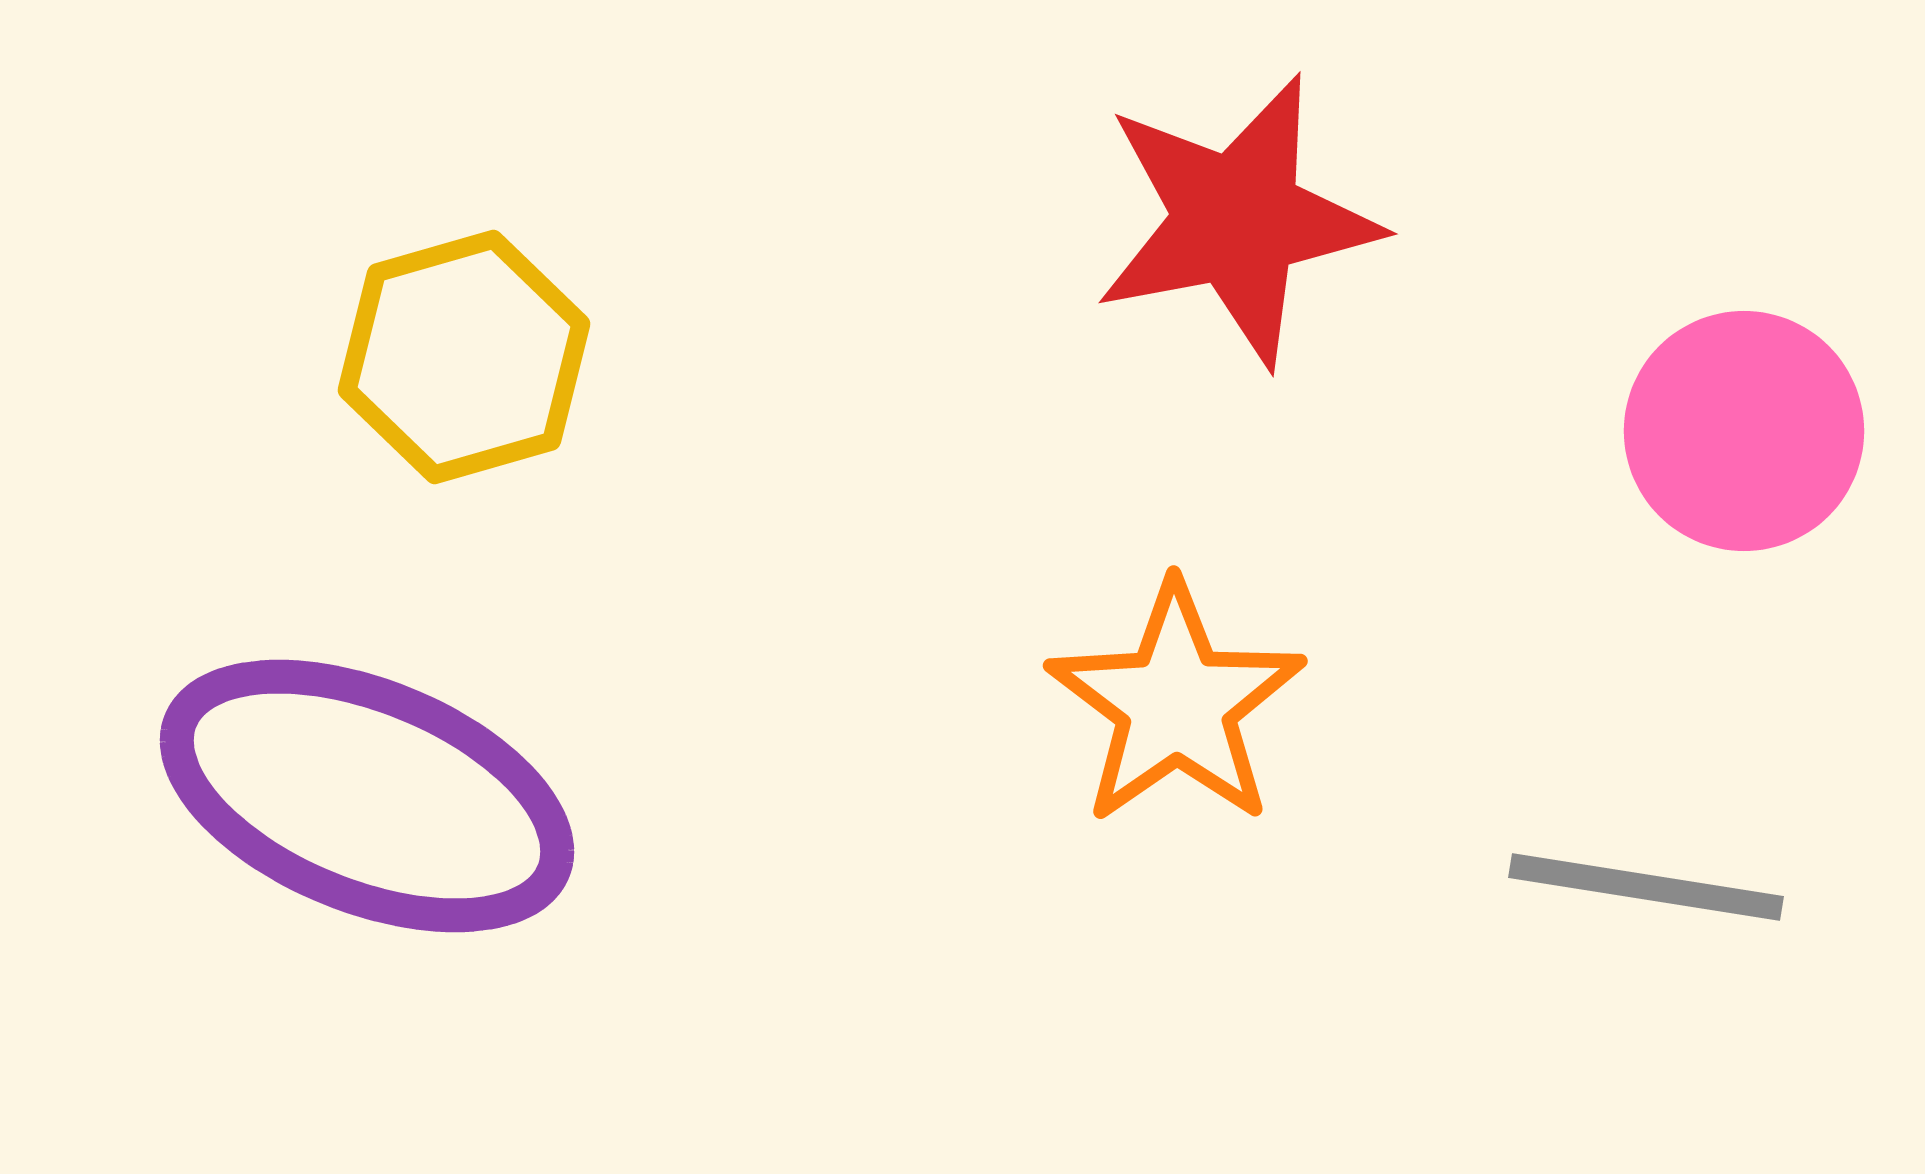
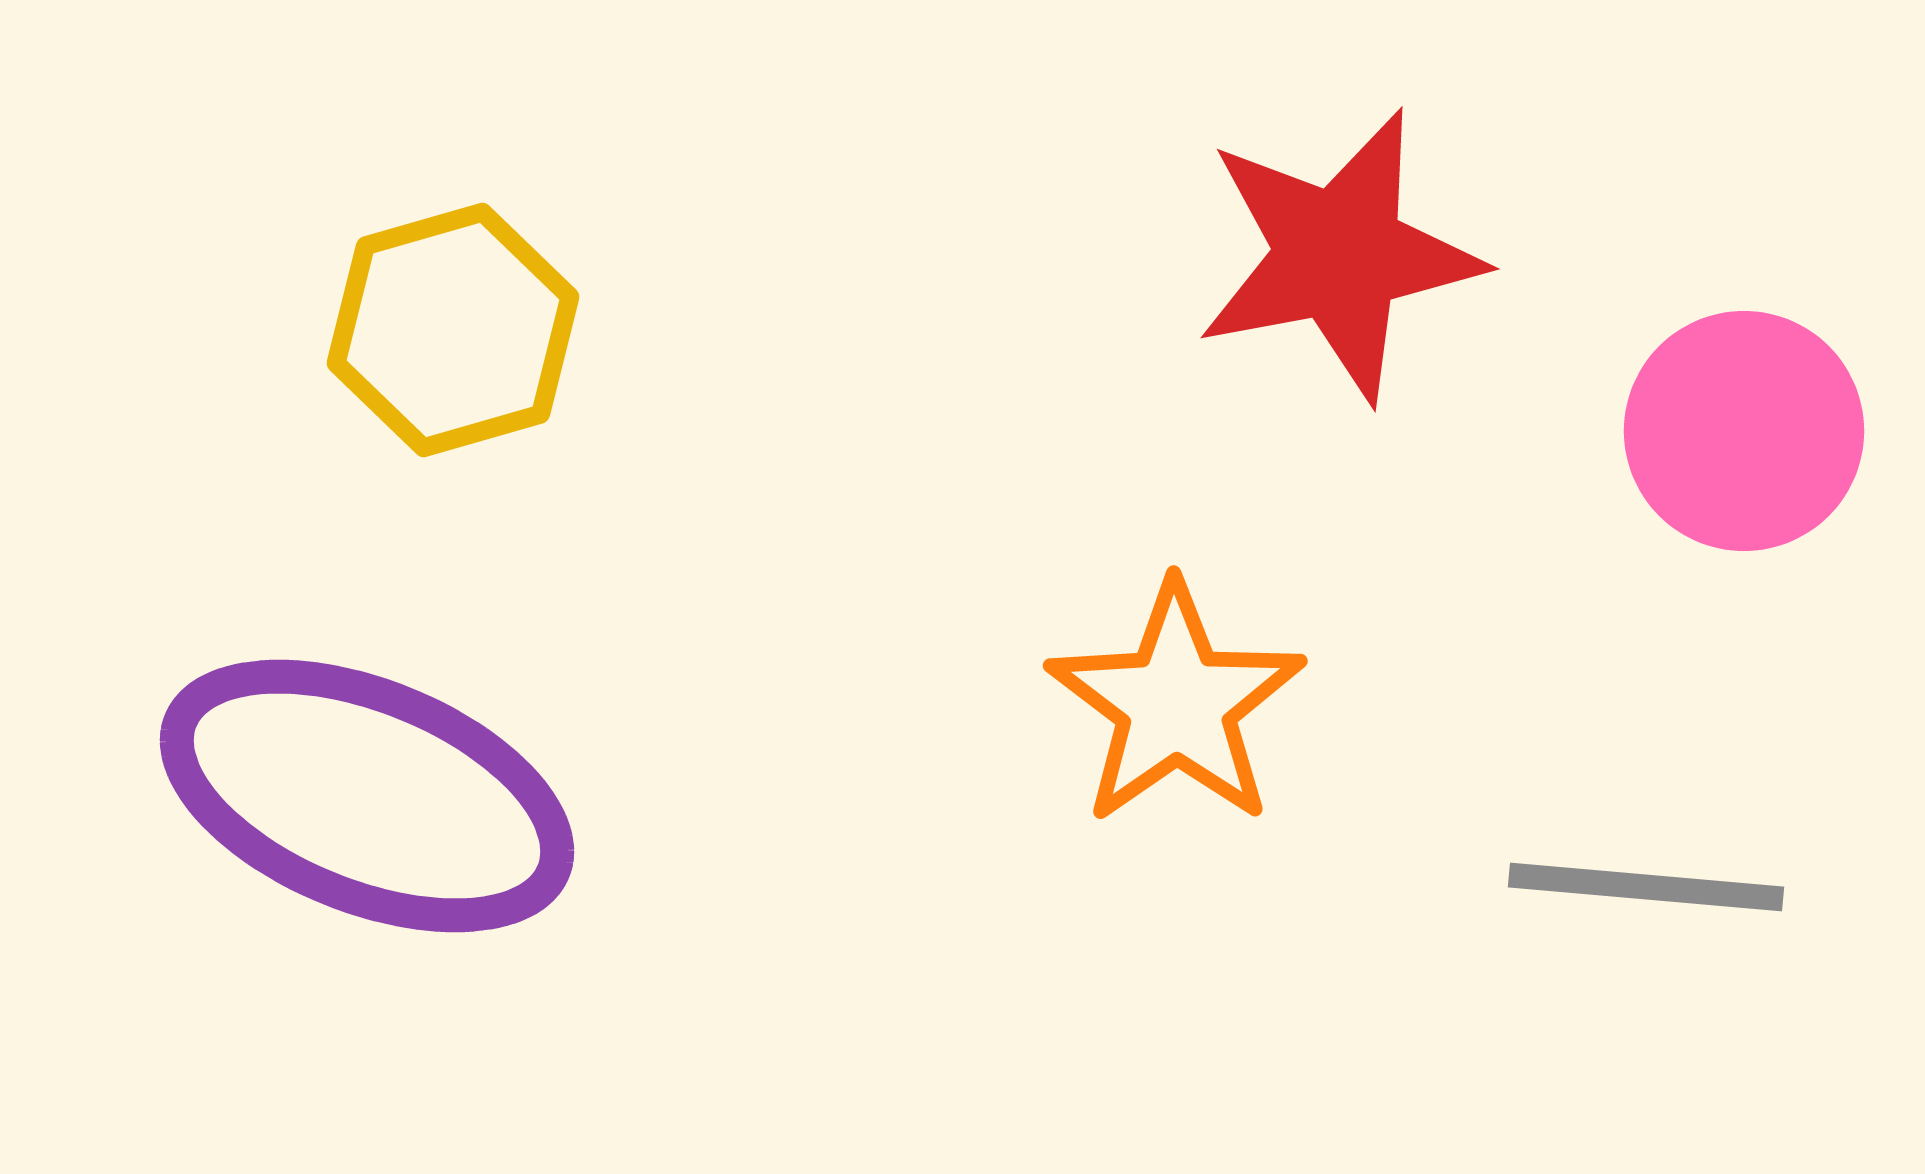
red star: moved 102 px right, 35 px down
yellow hexagon: moved 11 px left, 27 px up
gray line: rotated 4 degrees counterclockwise
